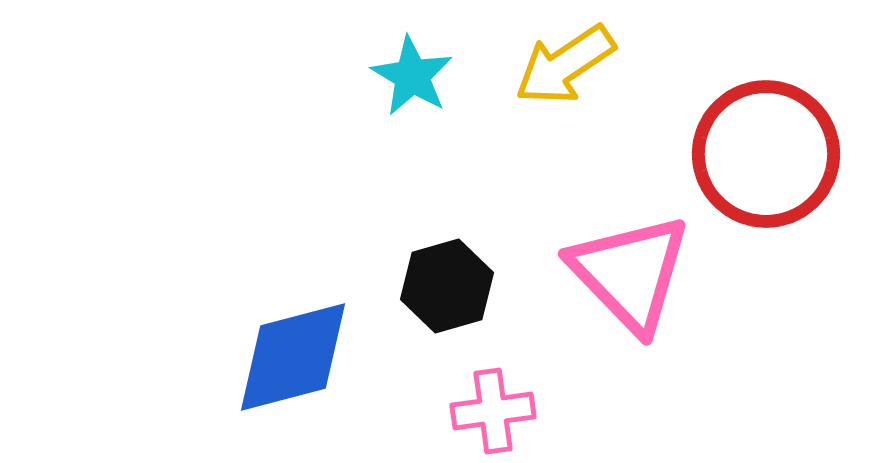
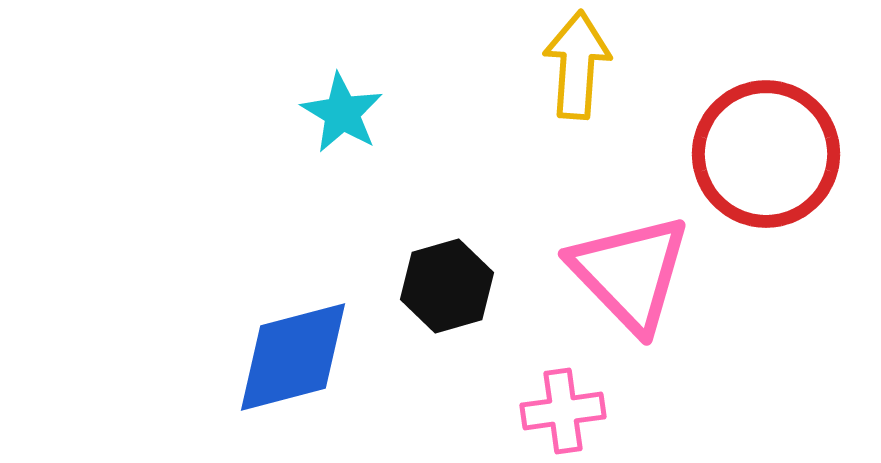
yellow arrow: moved 12 px right; rotated 128 degrees clockwise
cyan star: moved 70 px left, 37 px down
pink cross: moved 70 px right
